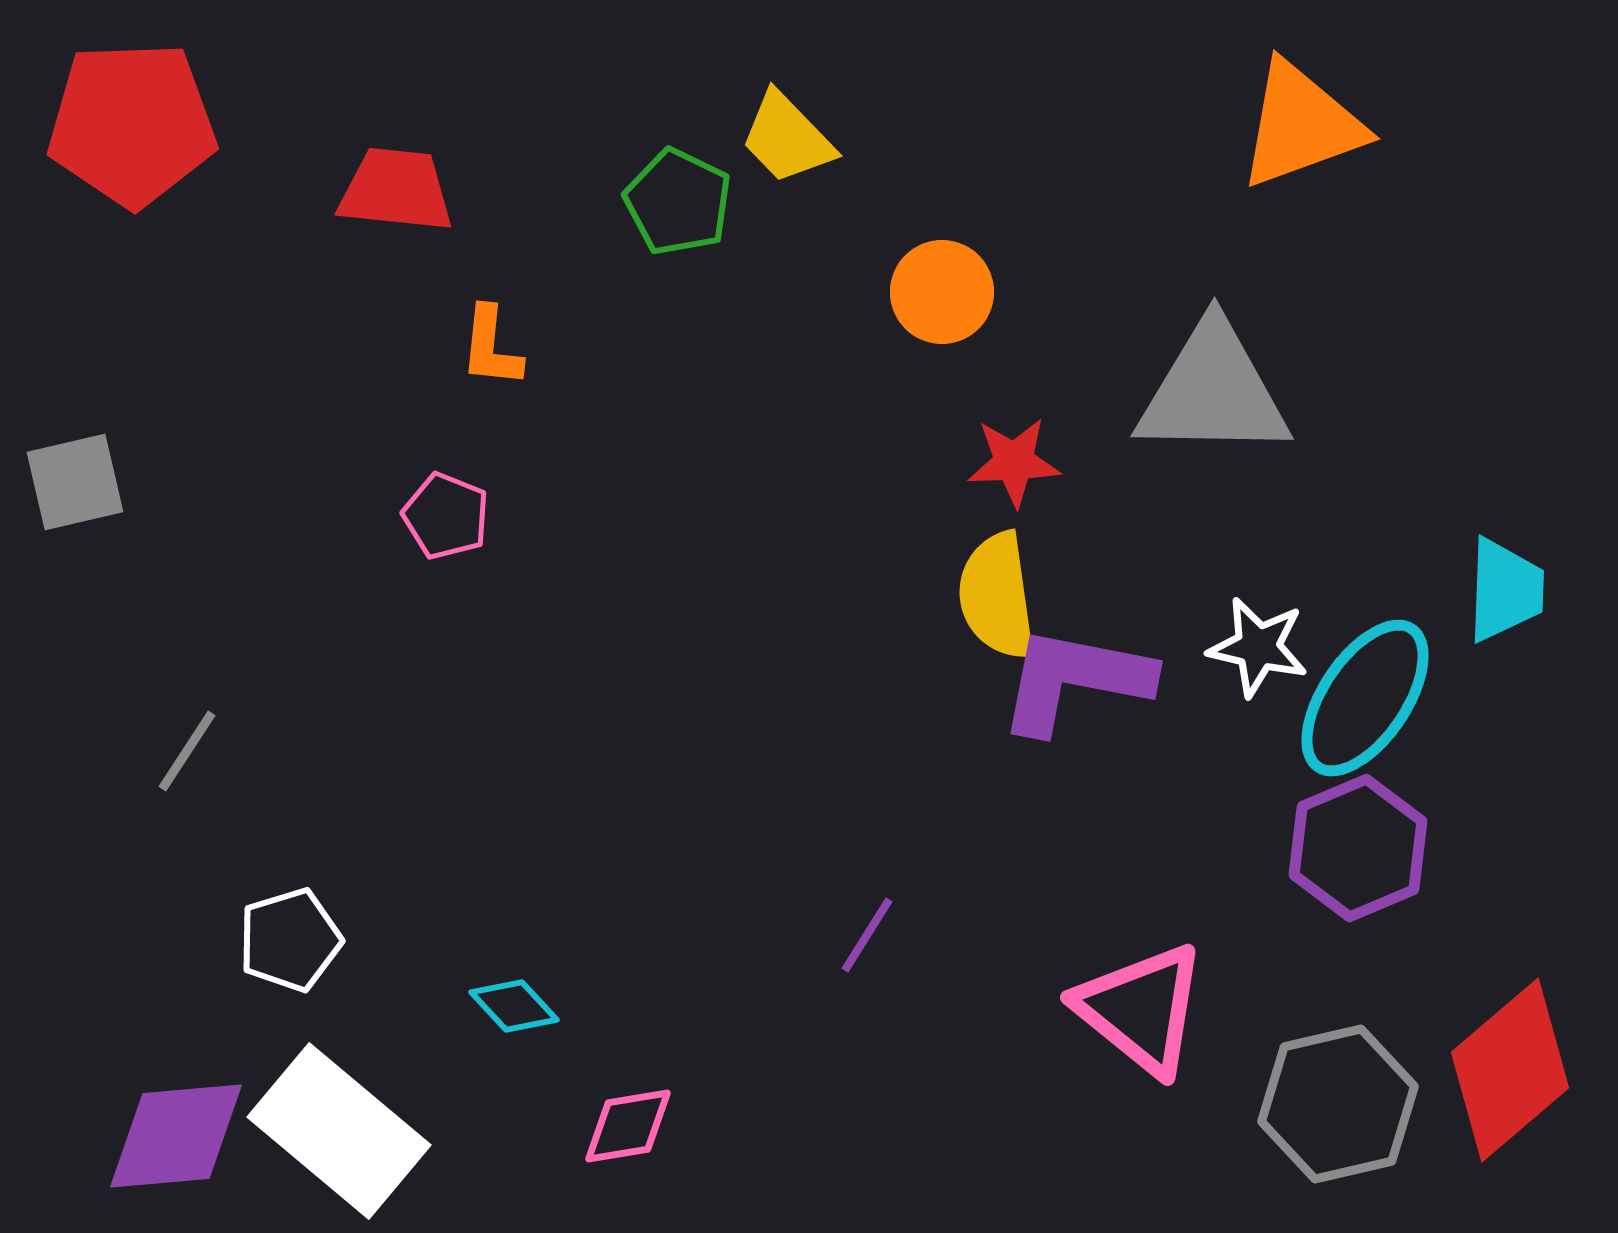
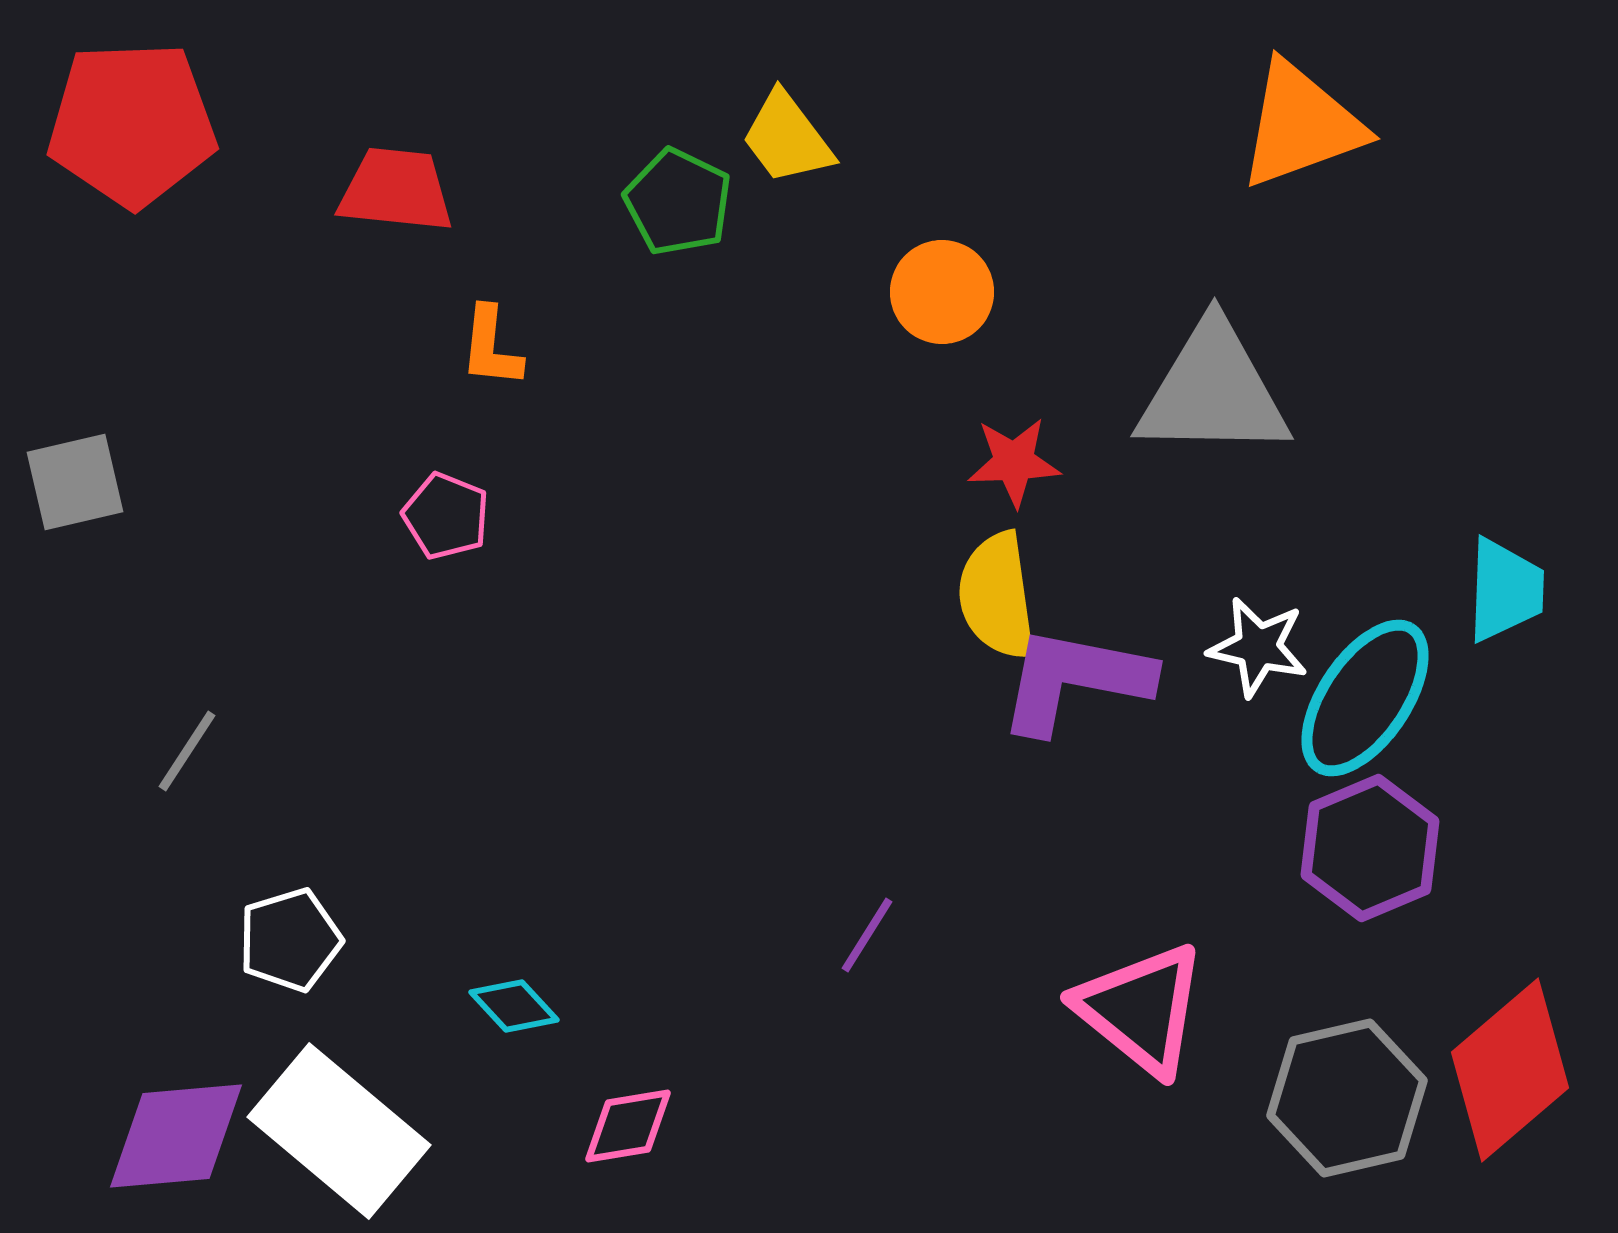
yellow trapezoid: rotated 7 degrees clockwise
purple hexagon: moved 12 px right
gray hexagon: moved 9 px right, 6 px up
